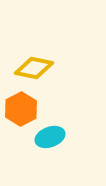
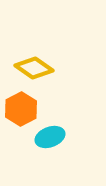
yellow diamond: rotated 24 degrees clockwise
